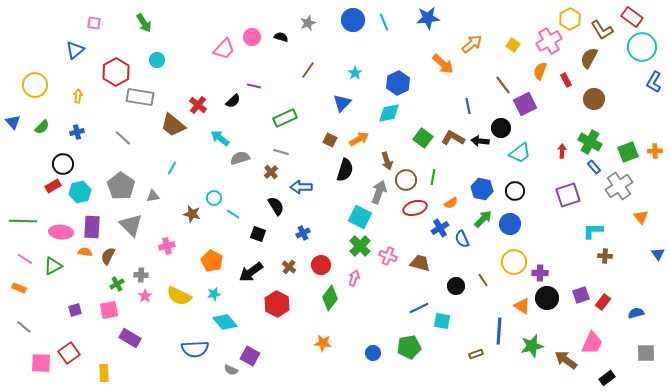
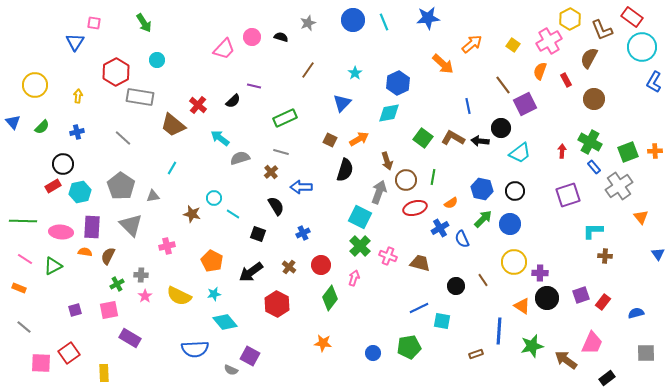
brown L-shape at (602, 30): rotated 10 degrees clockwise
blue triangle at (75, 50): moved 8 px up; rotated 18 degrees counterclockwise
